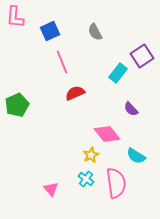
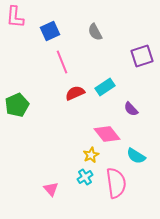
purple square: rotated 15 degrees clockwise
cyan rectangle: moved 13 px left, 14 px down; rotated 18 degrees clockwise
cyan cross: moved 1 px left, 2 px up; rotated 21 degrees clockwise
